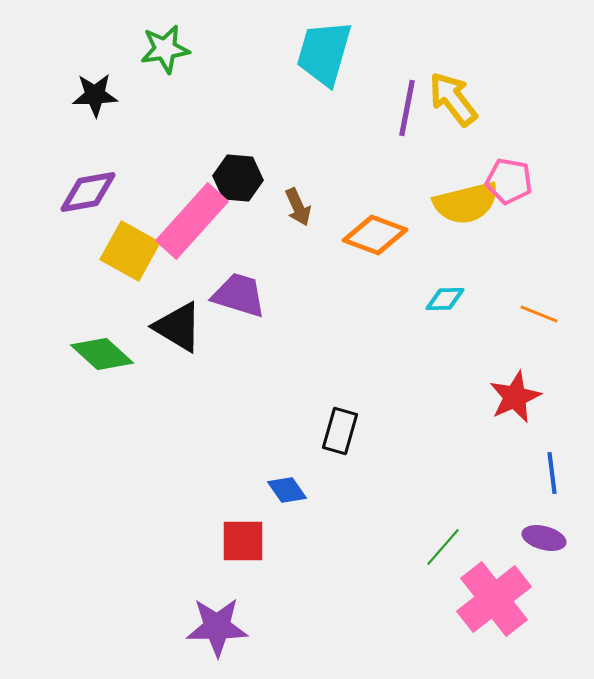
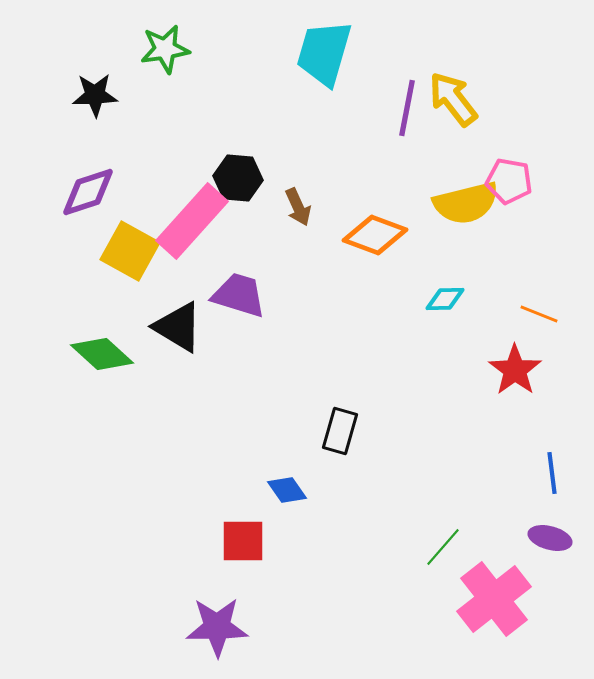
purple diamond: rotated 8 degrees counterclockwise
red star: moved 27 px up; rotated 12 degrees counterclockwise
purple ellipse: moved 6 px right
